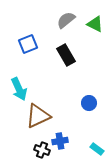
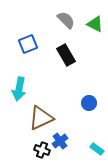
gray semicircle: rotated 84 degrees clockwise
cyan arrow: rotated 35 degrees clockwise
brown triangle: moved 3 px right, 2 px down
blue cross: rotated 28 degrees counterclockwise
